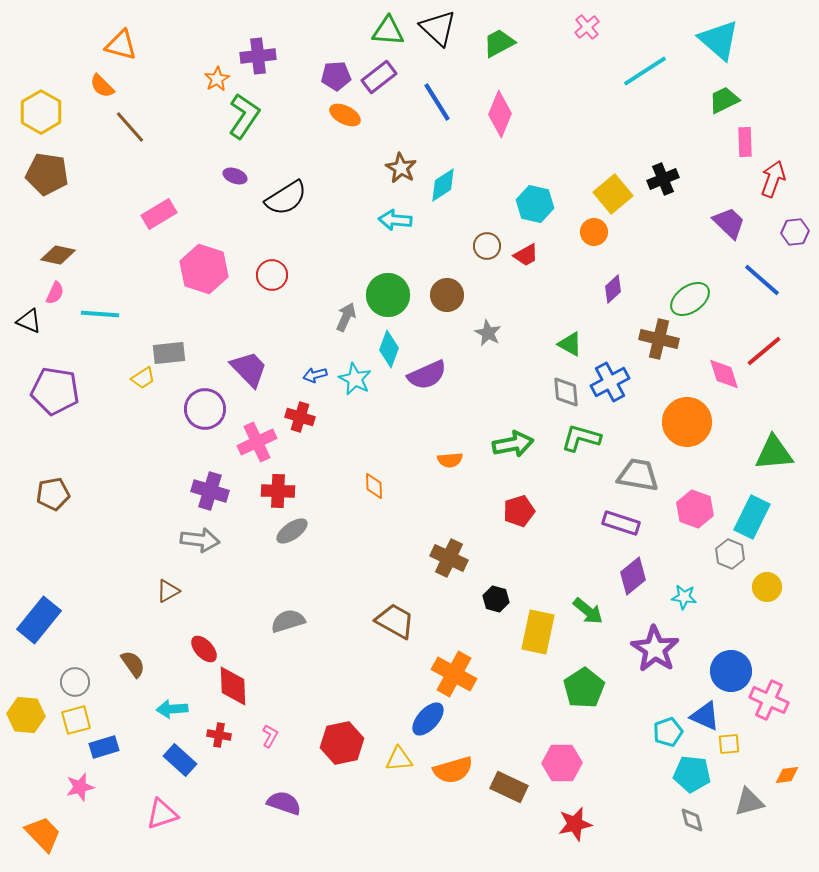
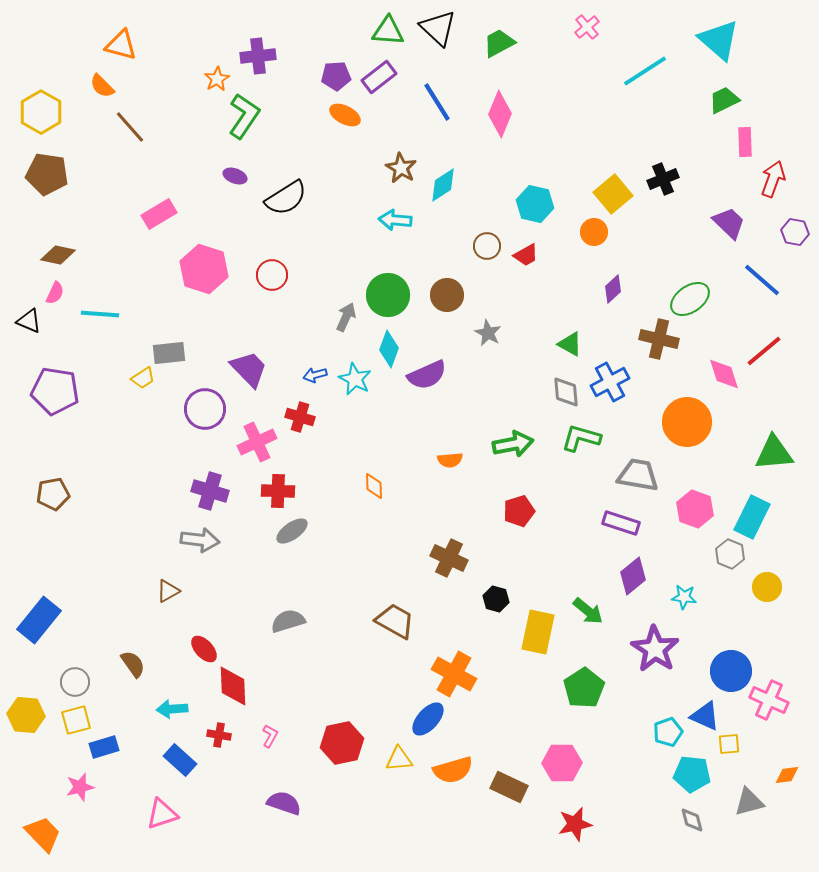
purple hexagon at (795, 232): rotated 16 degrees clockwise
